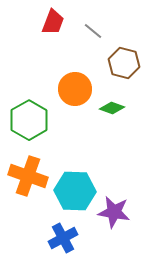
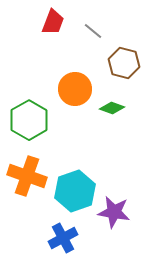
orange cross: moved 1 px left
cyan hexagon: rotated 21 degrees counterclockwise
